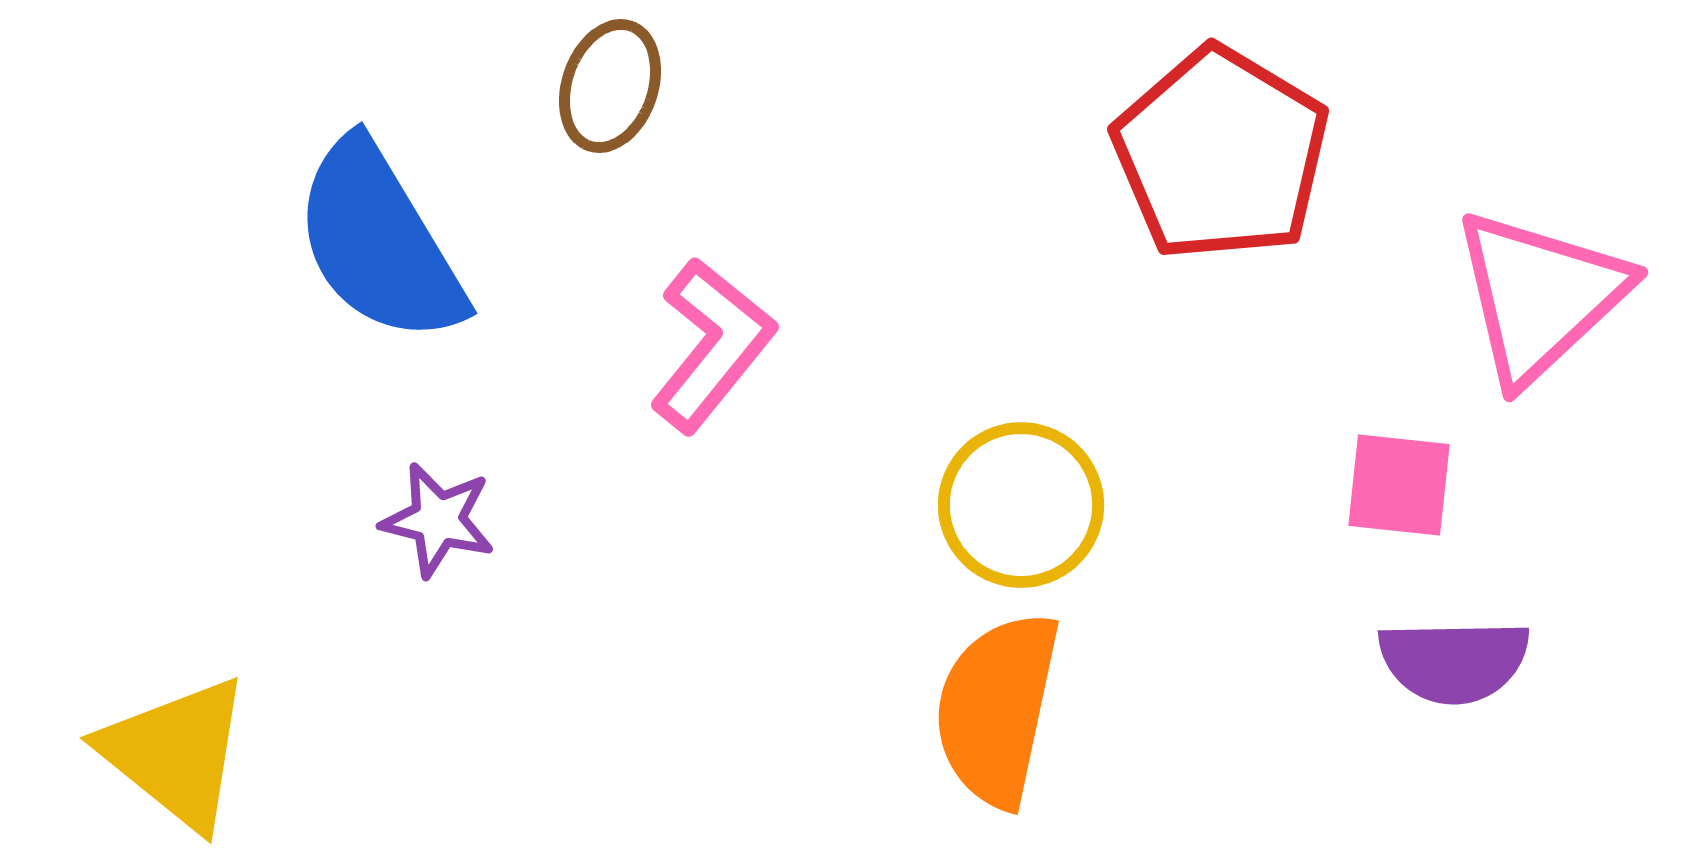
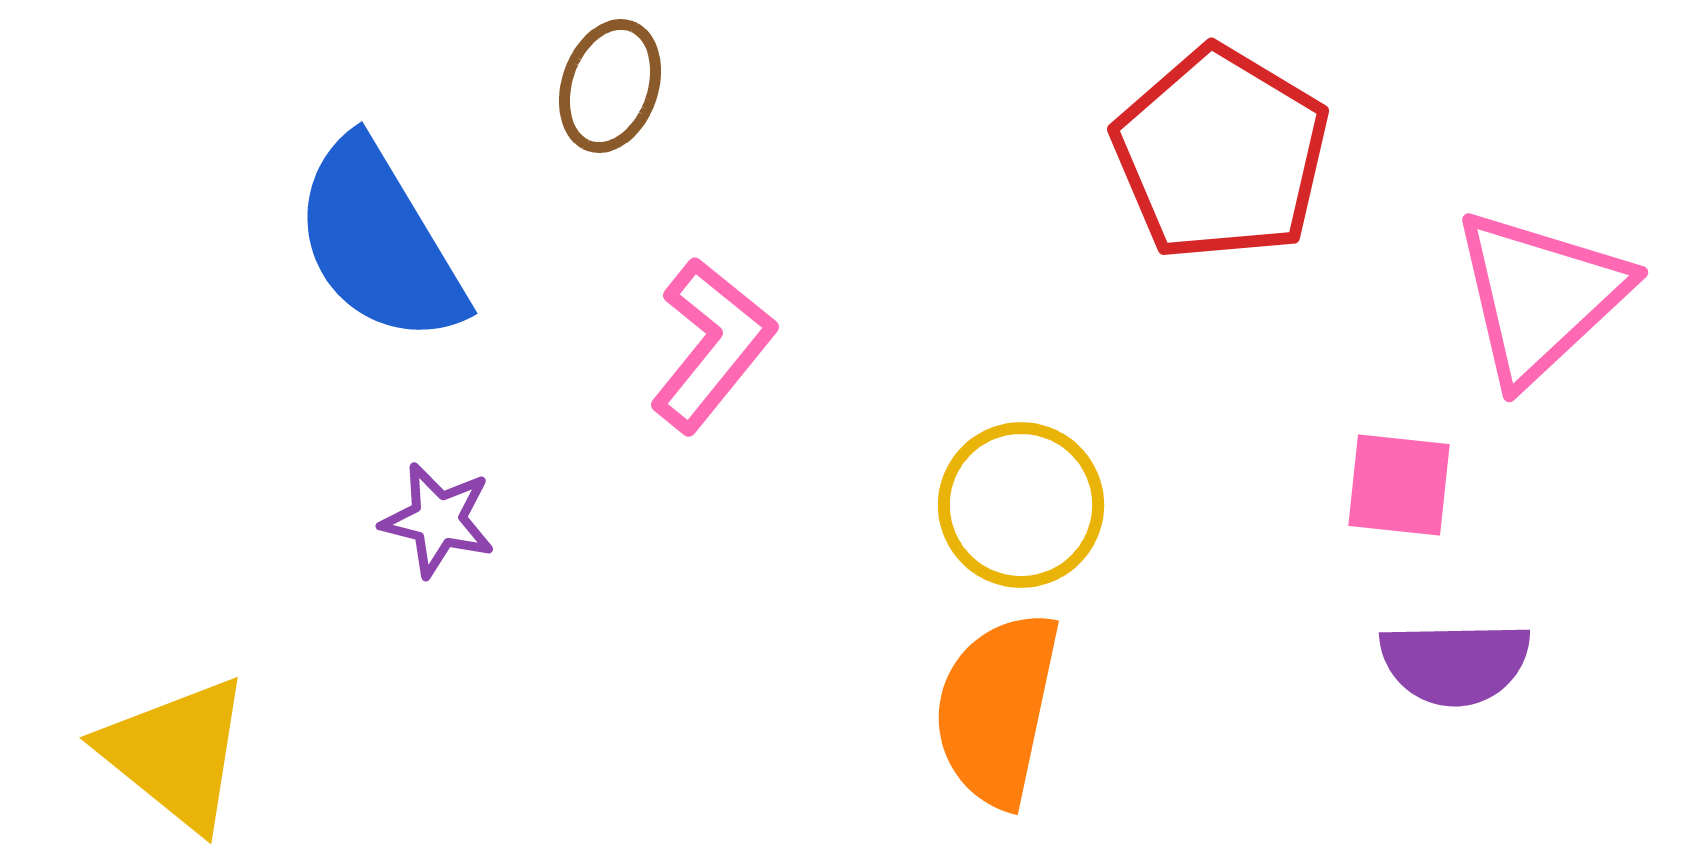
purple semicircle: moved 1 px right, 2 px down
